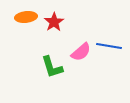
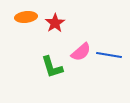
red star: moved 1 px right, 1 px down
blue line: moved 9 px down
